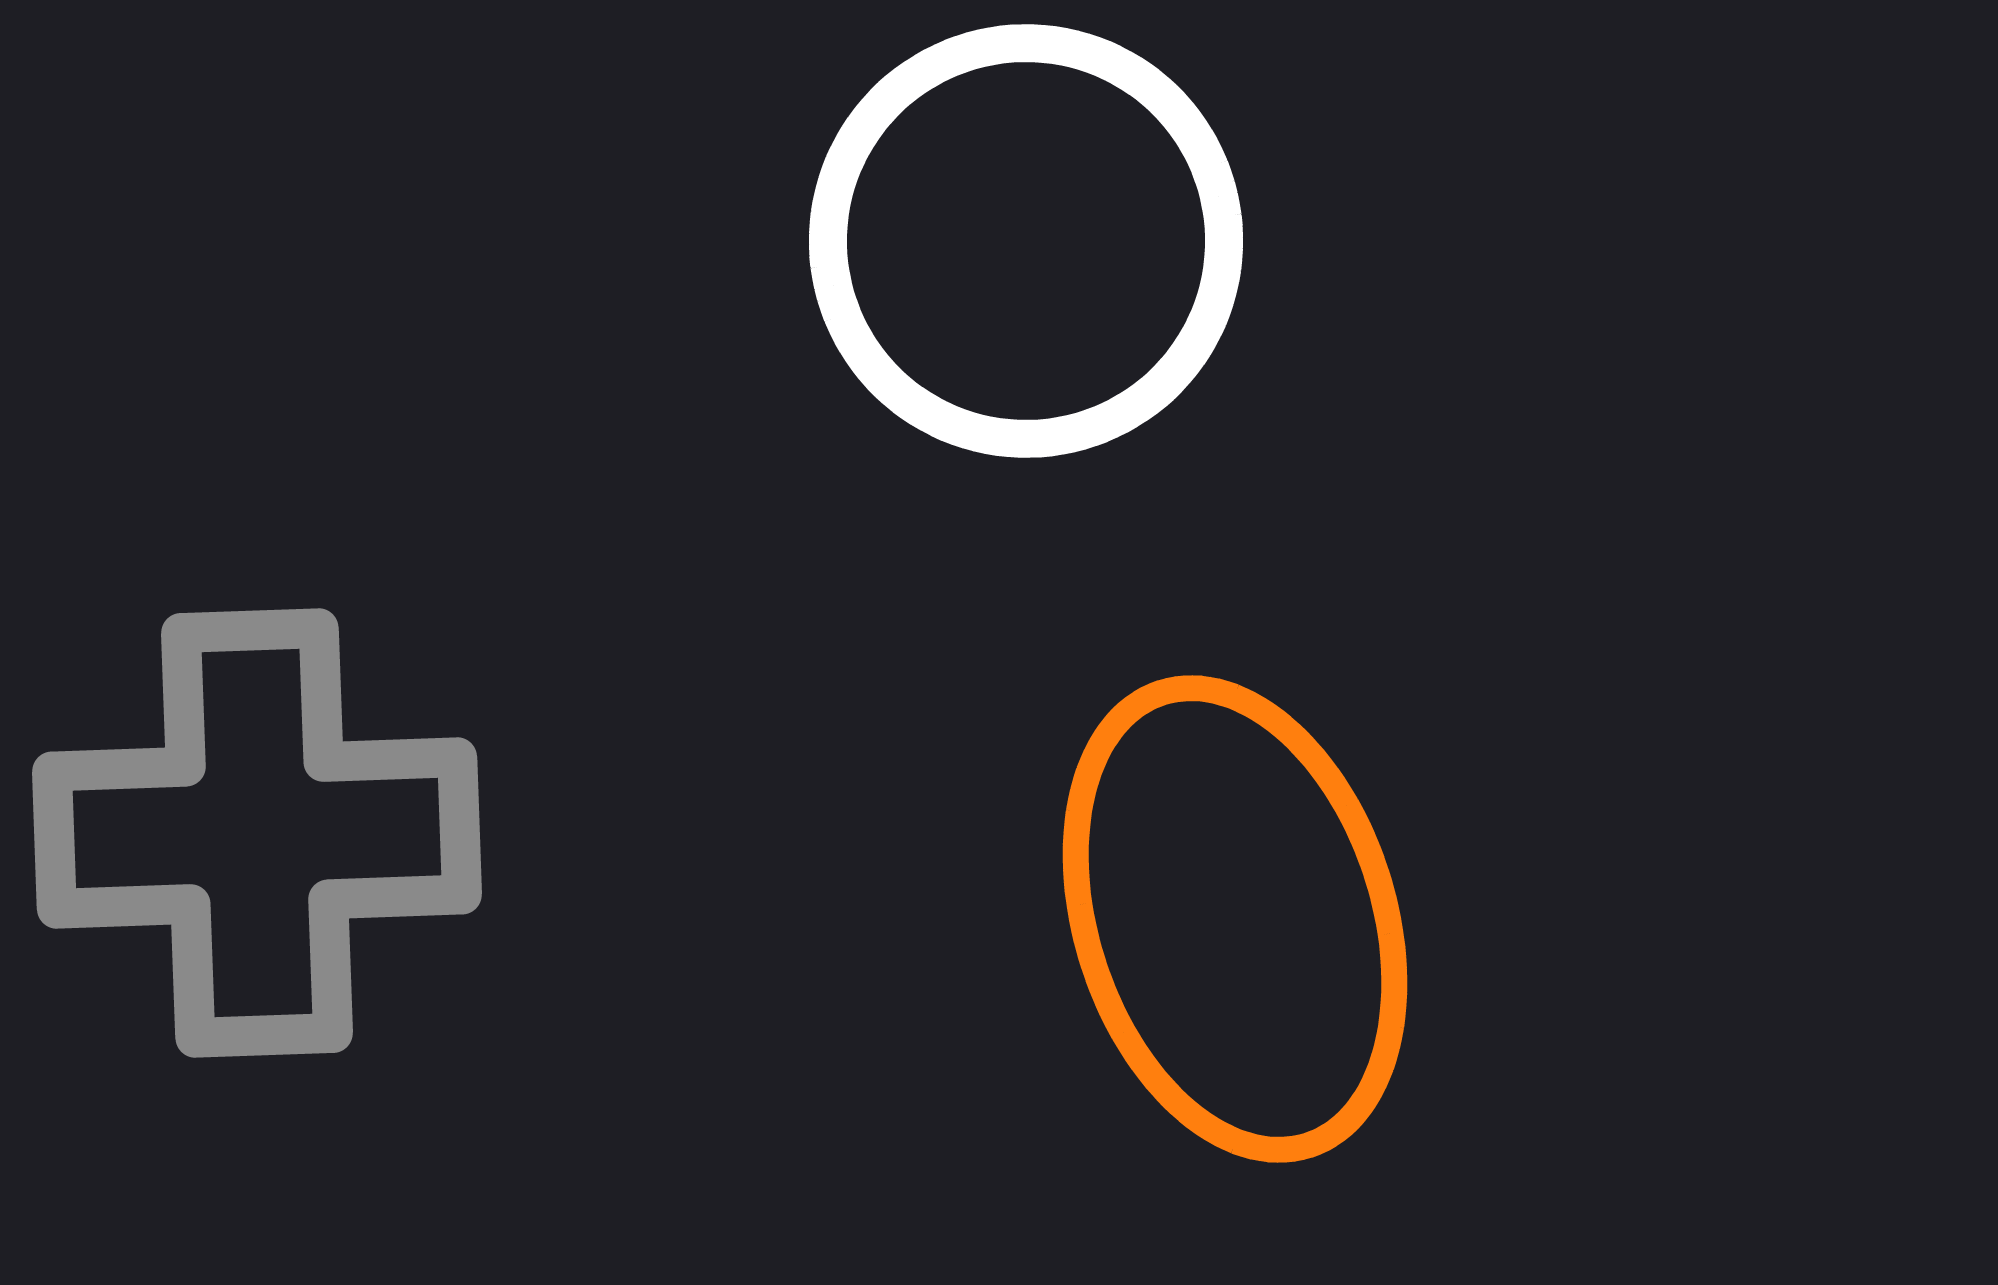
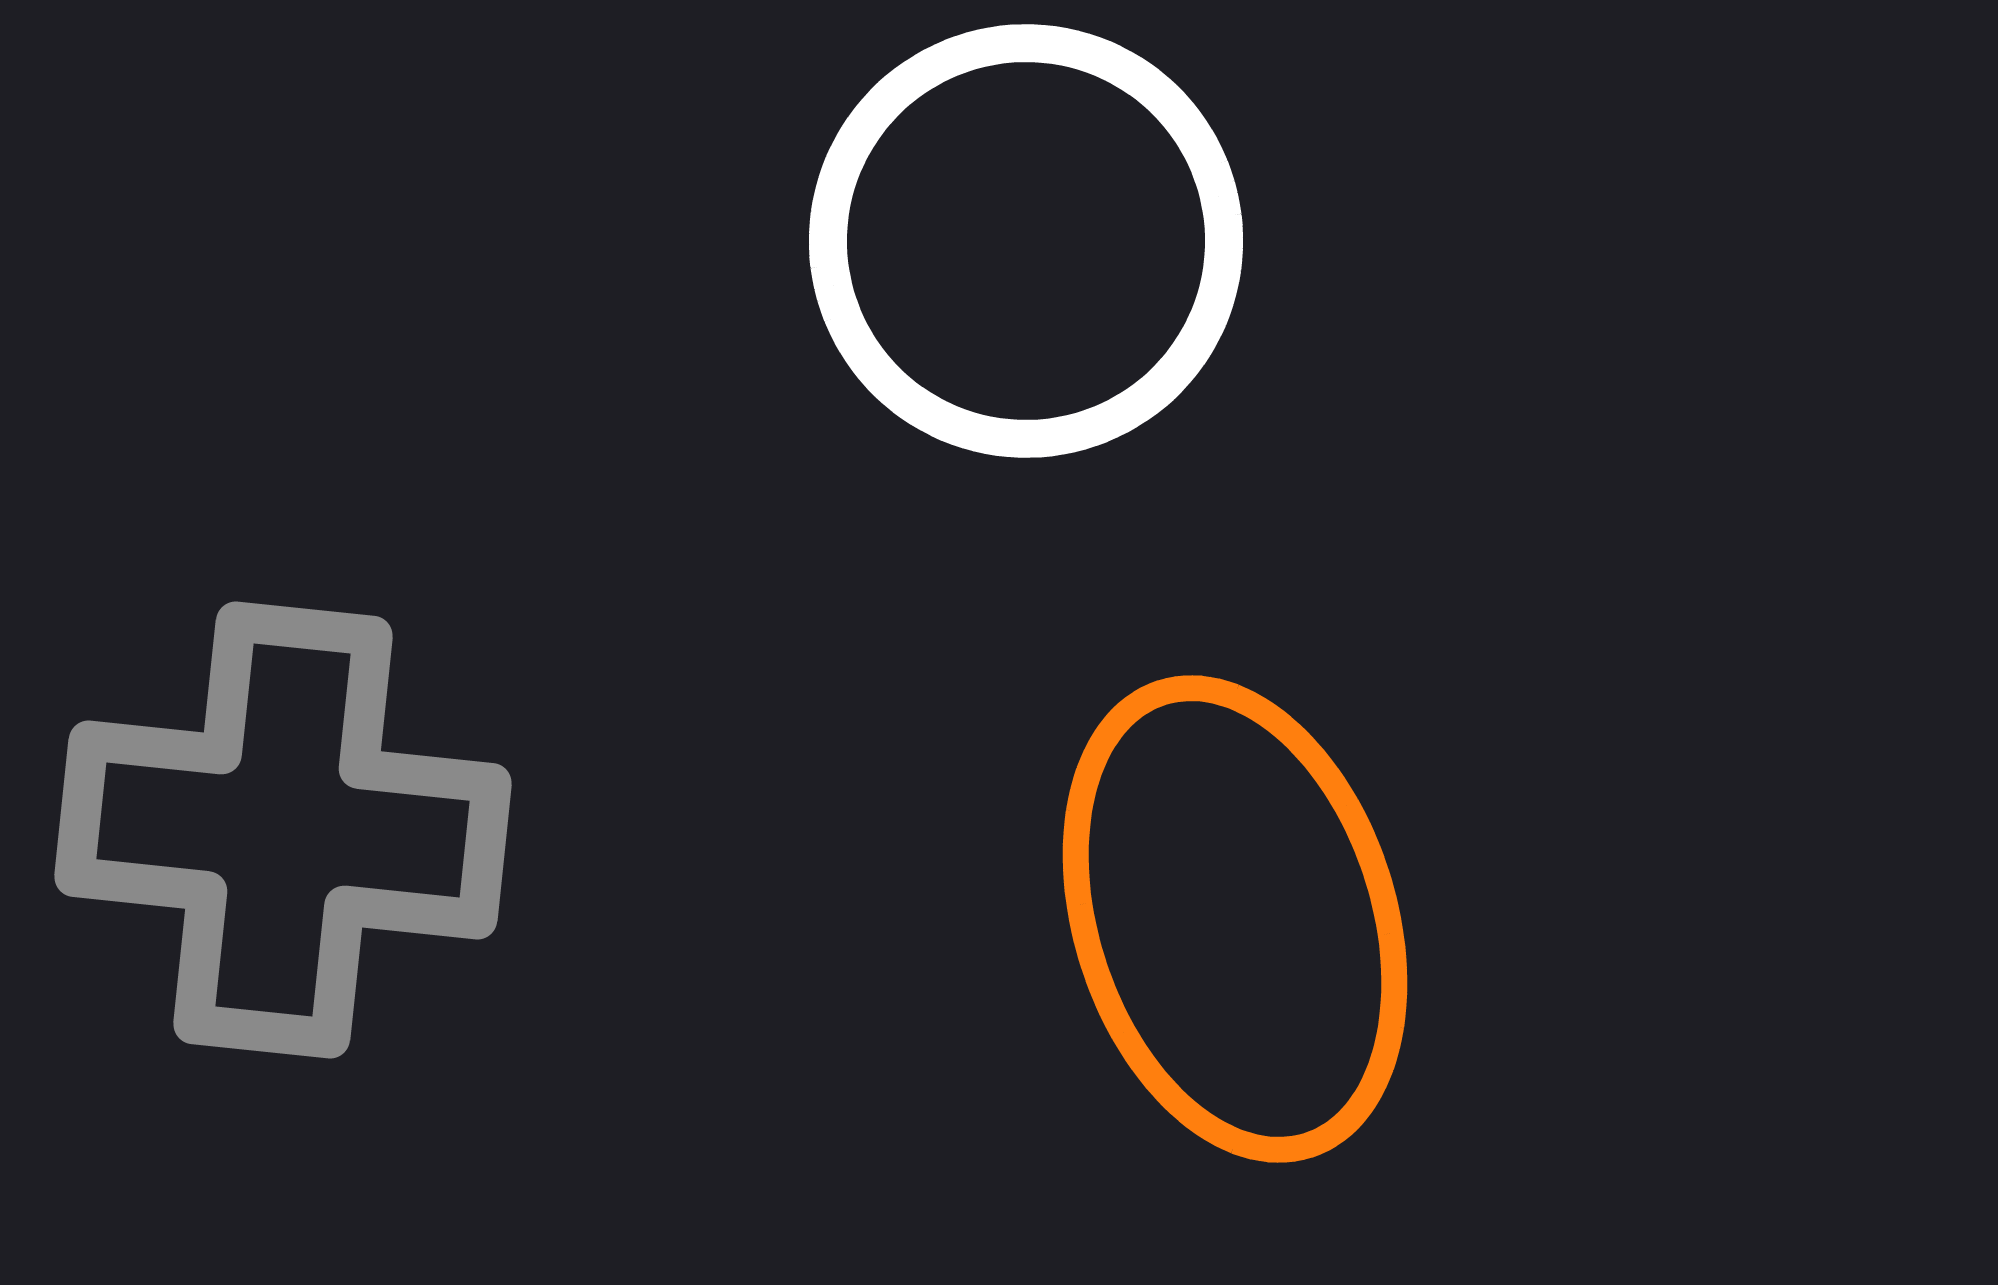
gray cross: moved 26 px right, 3 px up; rotated 8 degrees clockwise
